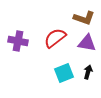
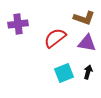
purple cross: moved 17 px up; rotated 18 degrees counterclockwise
